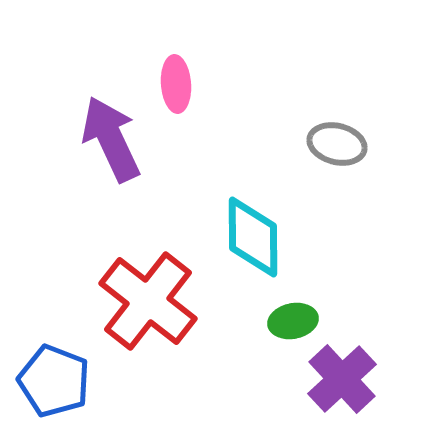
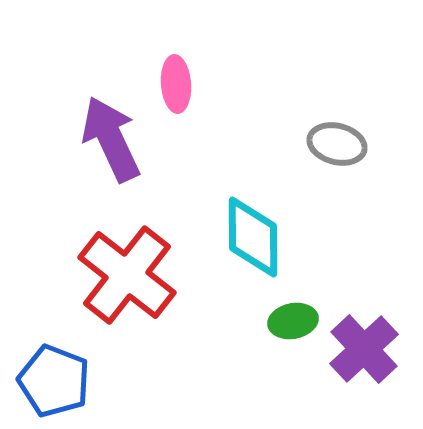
red cross: moved 21 px left, 26 px up
purple cross: moved 22 px right, 30 px up
